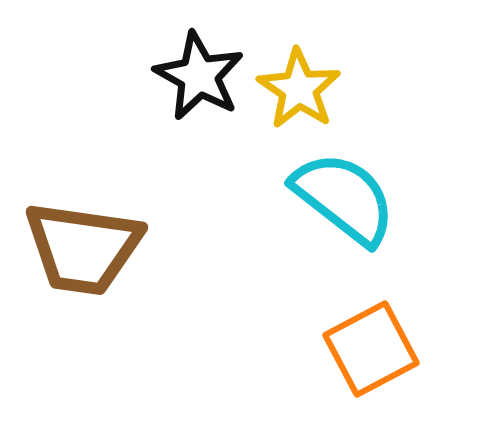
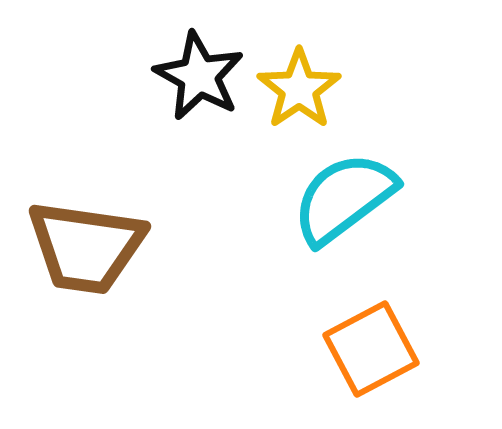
yellow star: rotated 4 degrees clockwise
cyan semicircle: rotated 75 degrees counterclockwise
brown trapezoid: moved 3 px right, 1 px up
